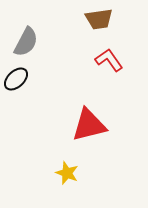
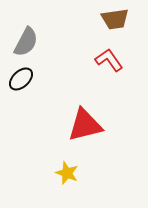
brown trapezoid: moved 16 px right
black ellipse: moved 5 px right
red triangle: moved 4 px left
